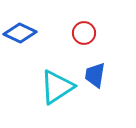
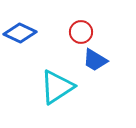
red circle: moved 3 px left, 1 px up
blue trapezoid: moved 15 px up; rotated 68 degrees counterclockwise
